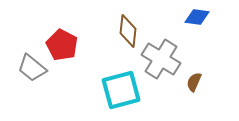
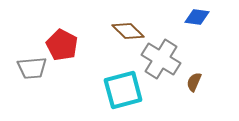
brown diamond: rotated 52 degrees counterclockwise
gray trapezoid: rotated 44 degrees counterclockwise
cyan square: moved 2 px right
